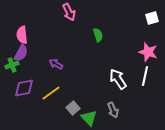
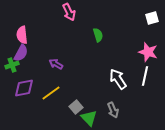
gray square: moved 3 px right, 1 px up
